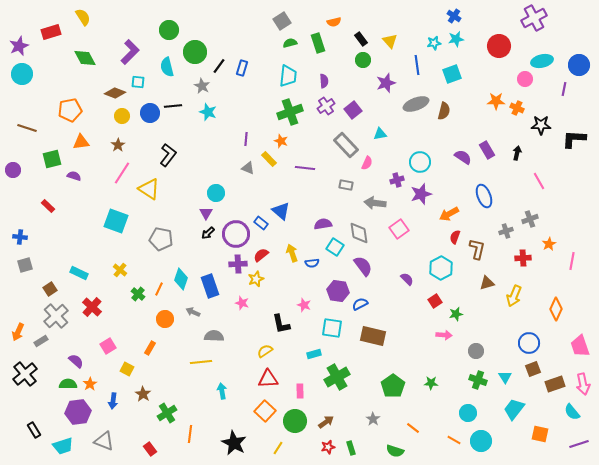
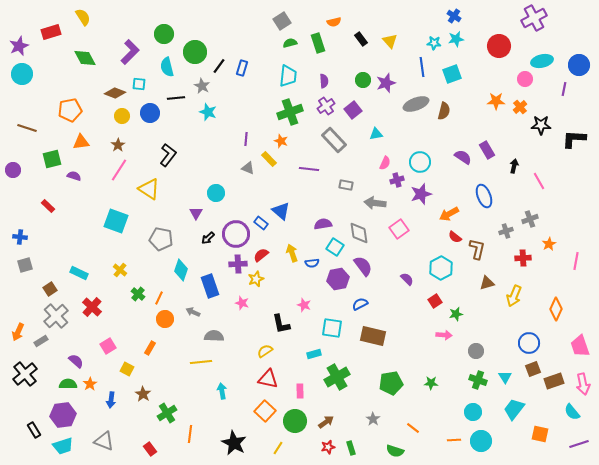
green circle at (169, 30): moved 5 px left, 4 px down
cyan star at (434, 43): rotated 16 degrees clockwise
green circle at (363, 60): moved 20 px down
blue line at (417, 65): moved 5 px right, 2 px down
cyan square at (138, 82): moved 1 px right, 2 px down
black line at (173, 106): moved 3 px right, 8 px up
orange cross at (517, 108): moved 3 px right, 1 px up; rotated 24 degrees clockwise
cyan triangle at (380, 134): moved 4 px left
gray rectangle at (346, 145): moved 12 px left, 5 px up
black arrow at (517, 153): moved 3 px left, 13 px down
pink semicircle at (367, 163): moved 18 px right
purple line at (305, 168): moved 4 px right, 1 px down
pink line at (122, 173): moved 3 px left, 3 px up
purple triangle at (206, 213): moved 10 px left
black arrow at (208, 233): moved 5 px down
red semicircle at (455, 237): rotated 72 degrees counterclockwise
pink line at (572, 261): moved 4 px right
cyan diamond at (181, 279): moved 9 px up
orange line at (159, 289): moved 9 px down
purple hexagon at (338, 291): moved 12 px up; rotated 20 degrees counterclockwise
red triangle at (268, 379): rotated 15 degrees clockwise
brown rectangle at (555, 384): moved 1 px left, 3 px up
green pentagon at (393, 386): moved 2 px left, 3 px up; rotated 25 degrees clockwise
blue arrow at (113, 401): moved 2 px left, 1 px up
purple hexagon at (78, 412): moved 15 px left, 3 px down
cyan circle at (468, 413): moved 5 px right, 1 px up
orange line at (454, 440): rotated 32 degrees counterclockwise
